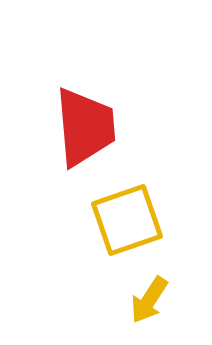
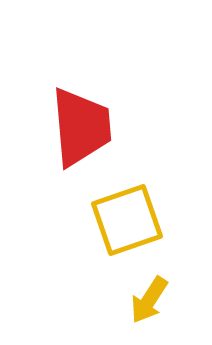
red trapezoid: moved 4 px left
